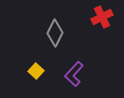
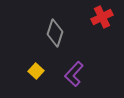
gray diamond: rotated 8 degrees counterclockwise
